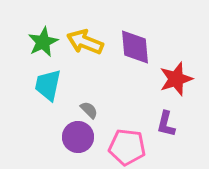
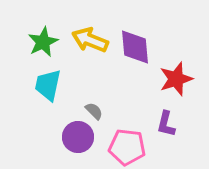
yellow arrow: moved 5 px right, 2 px up
gray semicircle: moved 5 px right, 1 px down
